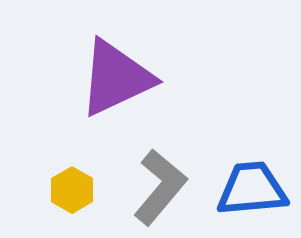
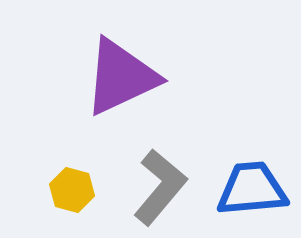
purple triangle: moved 5 px right, 1 px up
yellow hexagon: rotated 15 degrees counterclockwise
